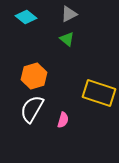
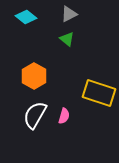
orange hexagon: rotated 15 degrees counterclockwise
white semicircle: moved 3 px right, 6 px down
pink semicircle: moved 1 px right, 4 px up
